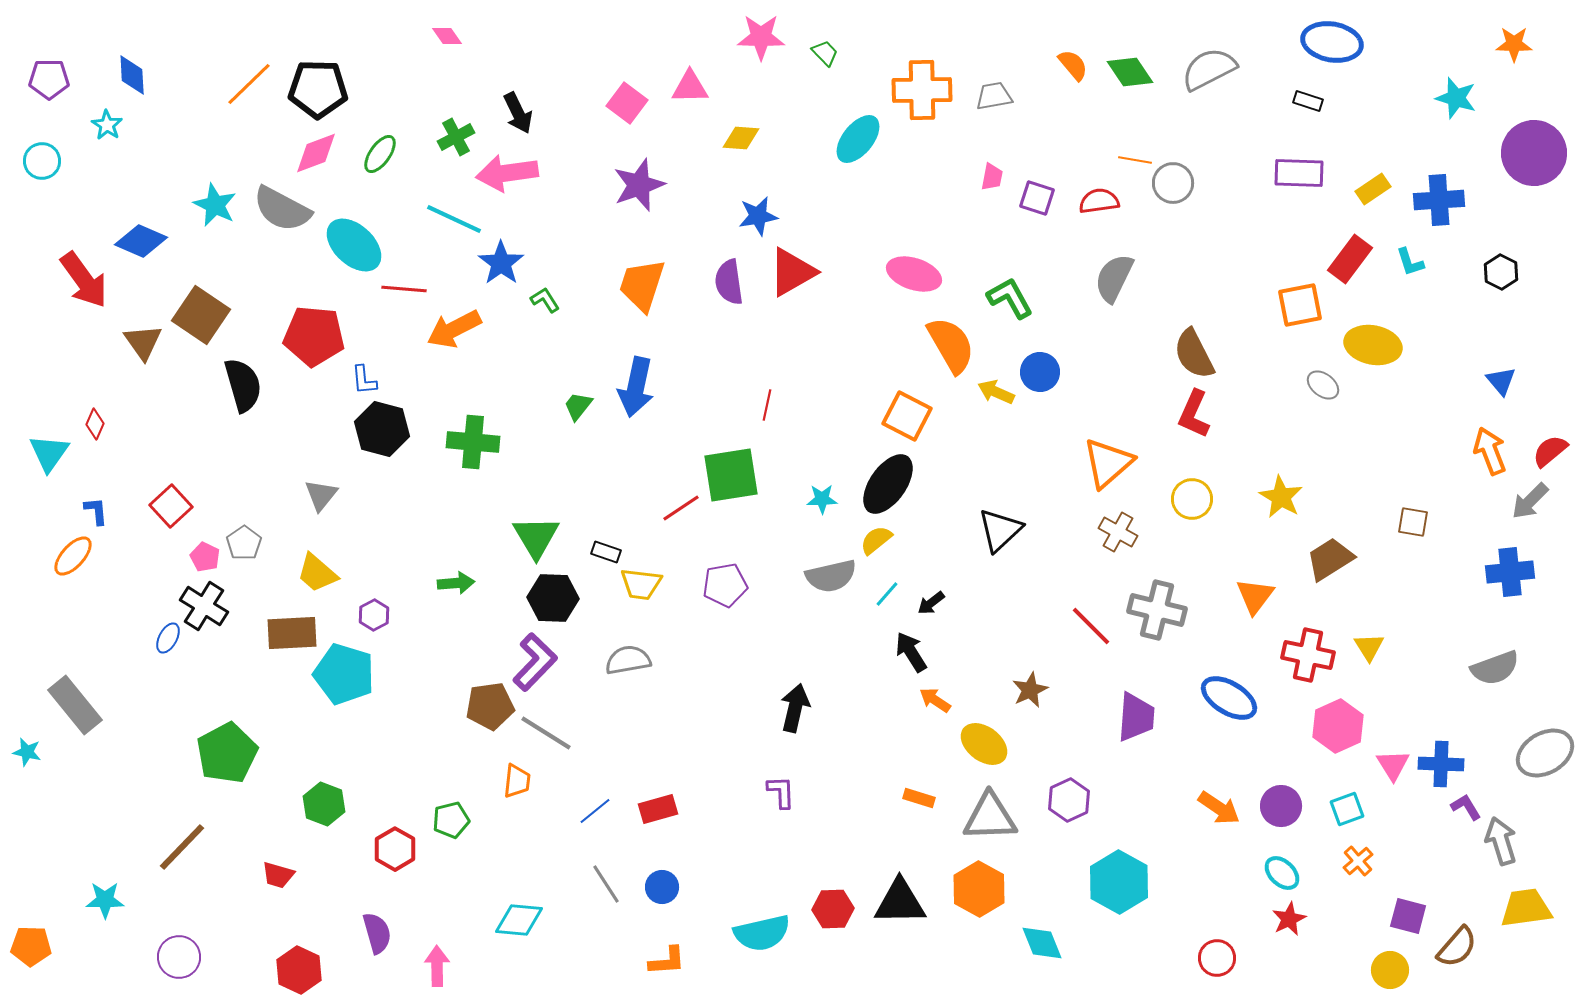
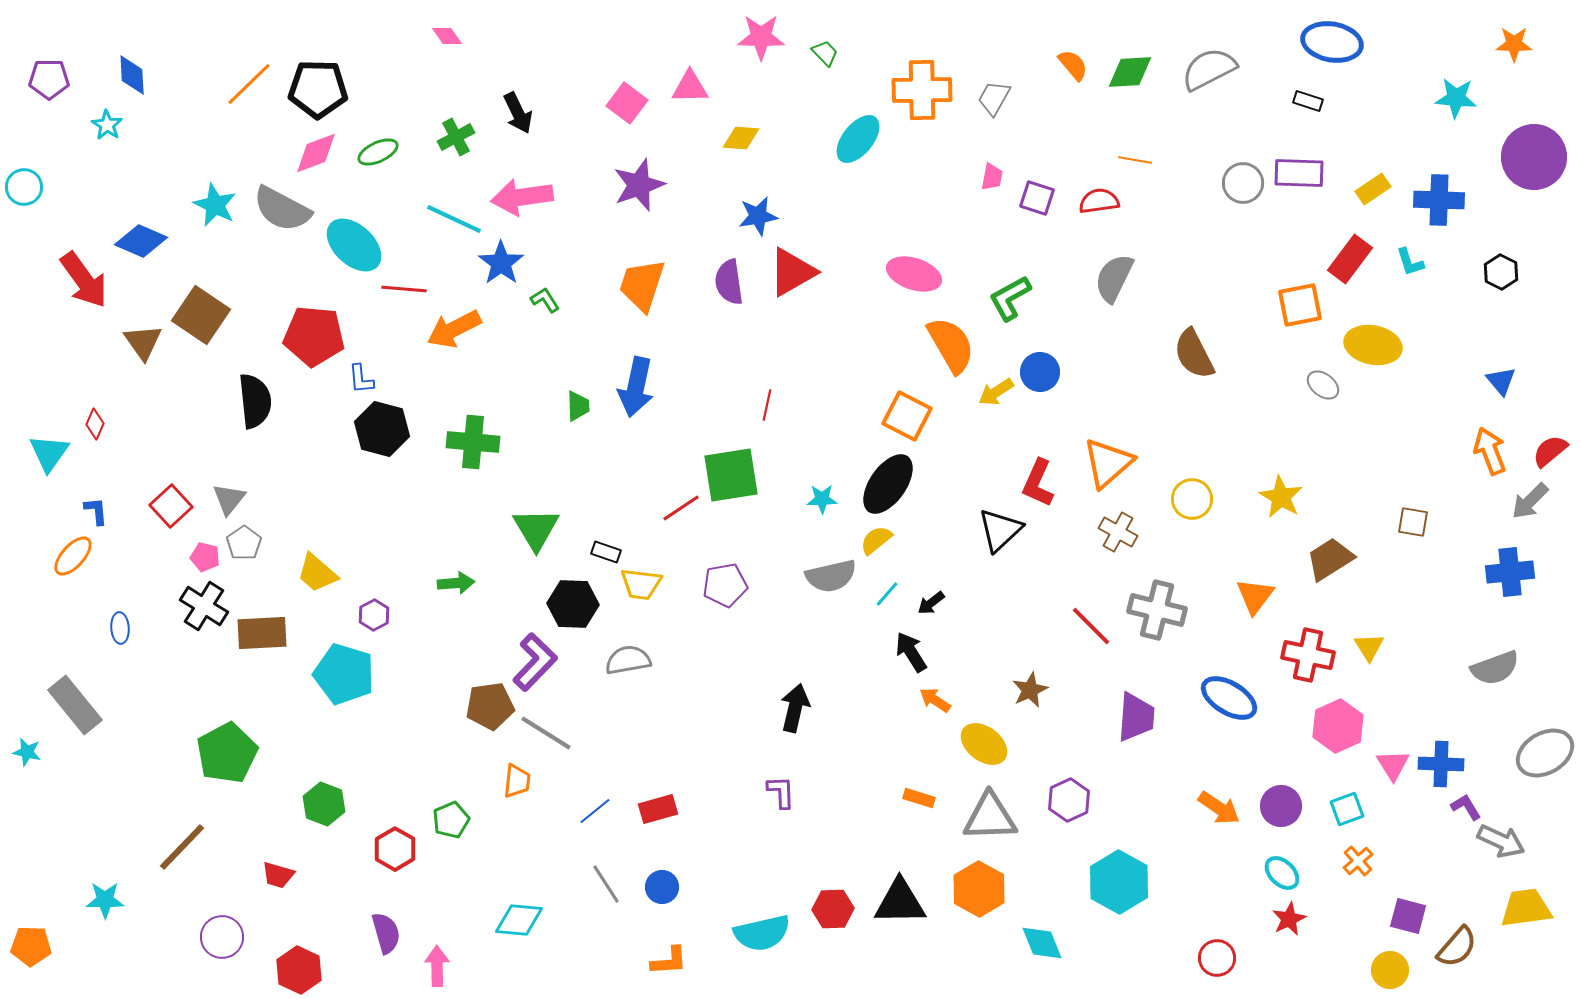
green diamond at (1130, 72): rotated 60 degrees counterclockwise
gray trapezoid at (994, 96): moved 2 px down; rotated 51 degrees counterclockwise
cyan star at (1456, 98): rotated 12 degrees counterclockwise
purple circle at (1534, 153): moved 4 px down
green ellipse at (380, 154): moved 2 px left, 2 px up; rotated 30 degrees clockwise
cyan circle at (42, 161): moved 18 px left, 26 px down
pink arrow at (507, 173): moved 15 px right, 24 px down
gray circle at (1173, 183): moved 70 px right
blue cross at (1439, 200): rotated 6 degrees clockwise
green L-shape at (1010, 298): rotated 90 degrees counterclockwise
blue L-shape at (364, 380): moved 3 px left, 1 px up
black semicircle at (243, 385): moved 12 px right, 16 px down; rotated 10 degrees clockwise
yellow arrow at (996, 392): rotated 57 degrees counterclockwise
green trapezoid at (578, 406): rotated 140 degrees clockwise
red L-shape at (1194, 414): moved 156 px left, 69 px down
gray triangle at (321, 495): moved 92 px left, 4 px down
green triangle at (536, 537): moved 8 px up
pink pentagon at (205, 557): rotated 12 degrees counterclockwise
black hexagon at (553, 598): moved 20 px right, 6 px down
brown rectangle at (292, 633): moved 30 px left
blue ellipse at (168, 638): moved 48 px left, 10 px up; rotated 32 degrees counterclockwise
green pentagon at (451, 820): rotated 9 degrees counterclockwise
gray arrow at (1501, 841): rotated 132 degrees clockwise
purple semicircle at (377, 933): moved 9 px right
purple circle at (179, 957): moved 43 px right, 20 px up
orange L-shape at (667, 961): moved 2 px right
